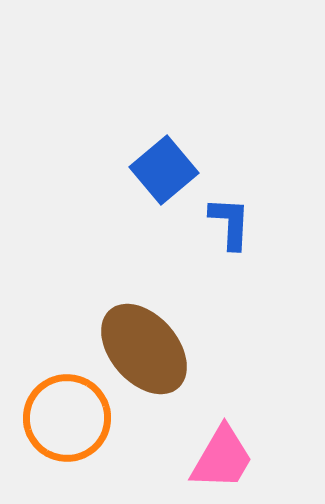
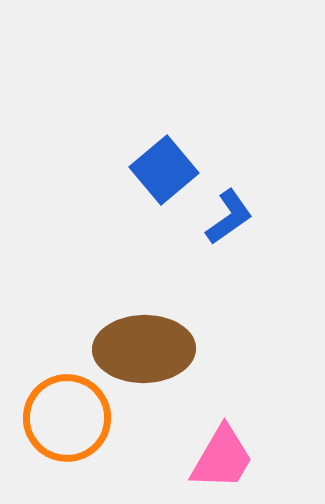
blue L-shape: moved 1 px left, 6 px up; rotated 52 degrees clockwise
brown ellipse: rotated 50 degrees counterclockwise
